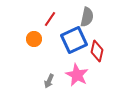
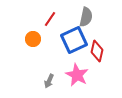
gray semicircle: moved 1 px left
orange circle: moved 1 px left
